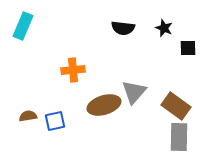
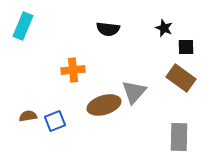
black semicircle: moved 15 px left, 1 px down
black square: moved 2 px left, 1 px up
brown rectangle: moved 5 px right, 28 px up
blue square: rotated 10 degrees counterclockwise
